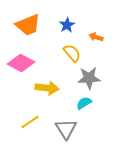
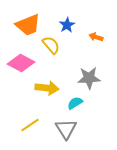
yellow semicircle: moved 21 px left, 8 px up
cyan semicircle: moved 9 px left
yellow line: moved 3 px down
